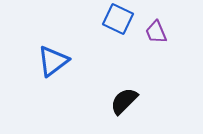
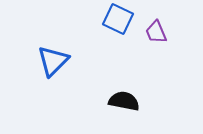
blue triangle: rotated 8 degrees counterclockwise
black semicircle: rotated 56 degrees clockwise
